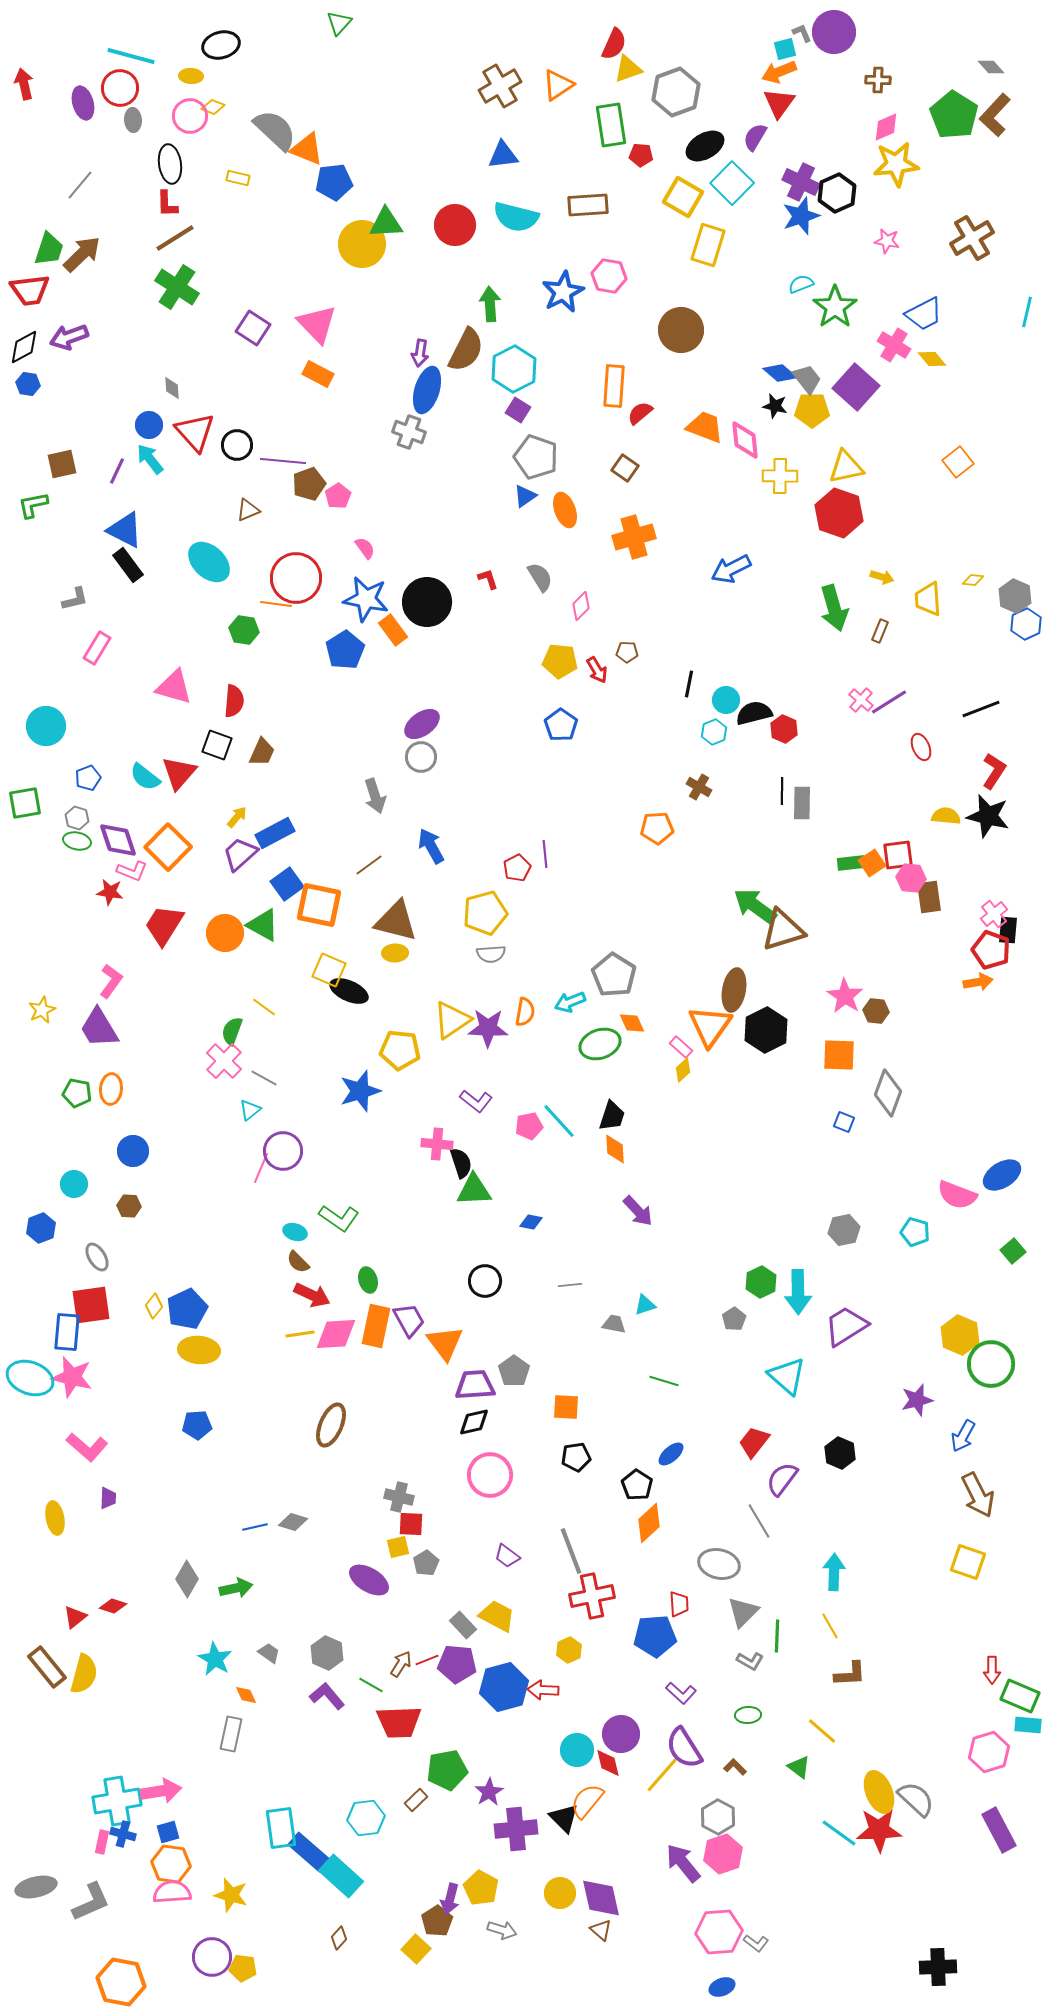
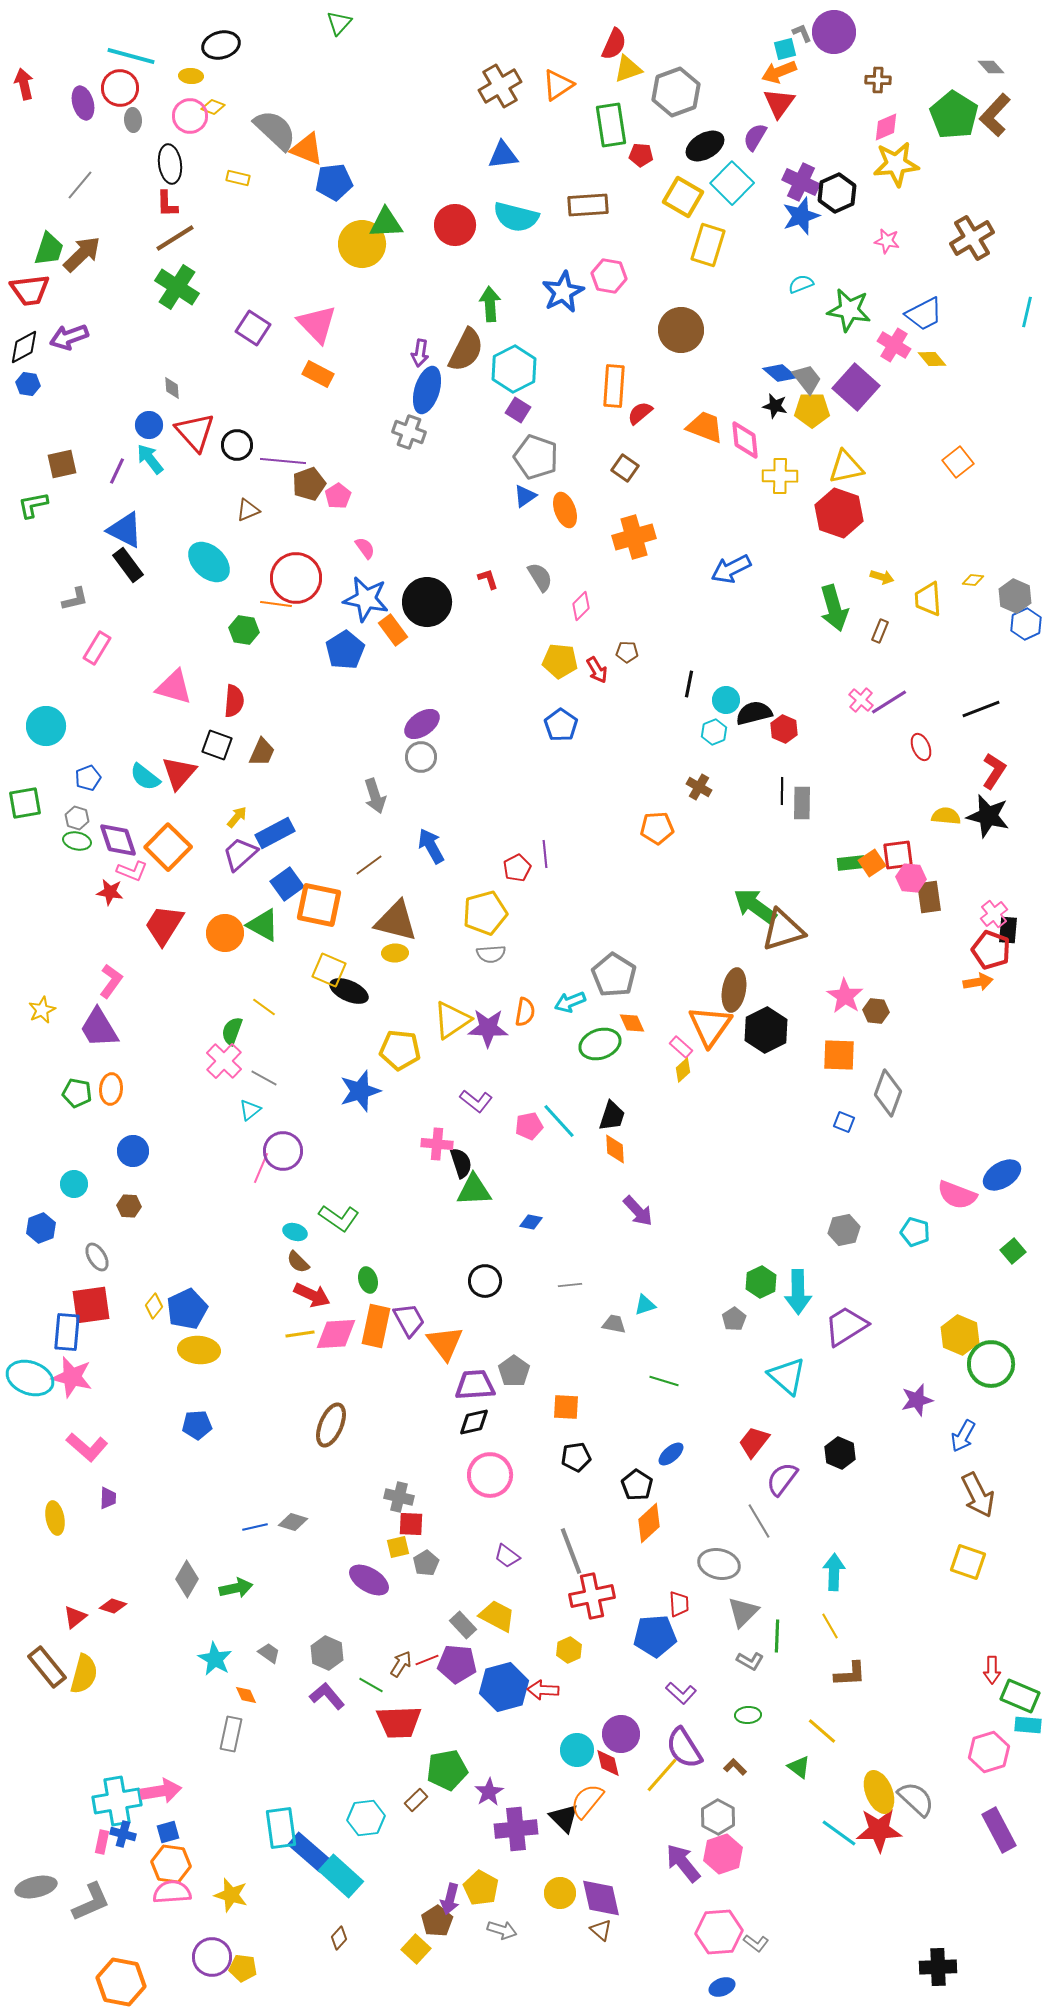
green star at (835, 307): moved 14 px right, 3 px down; rotated 27 degrees counterclockwise
